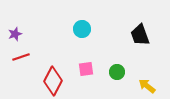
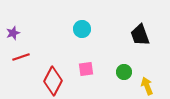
purple star: moved 2 px left, 1 px up
green circle: moved 7 px right
yellow arrow: rotated 30 degrees clockwise
